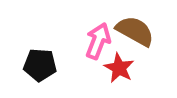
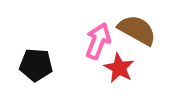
brown semicircle: moved 2 px right, 1 px up
black pentagon: moved 4 px left
